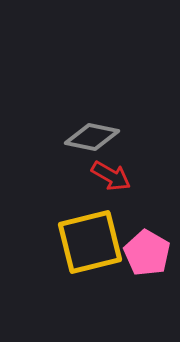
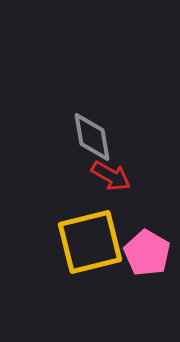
gray diamond: rotated 68 degrees clockwise
